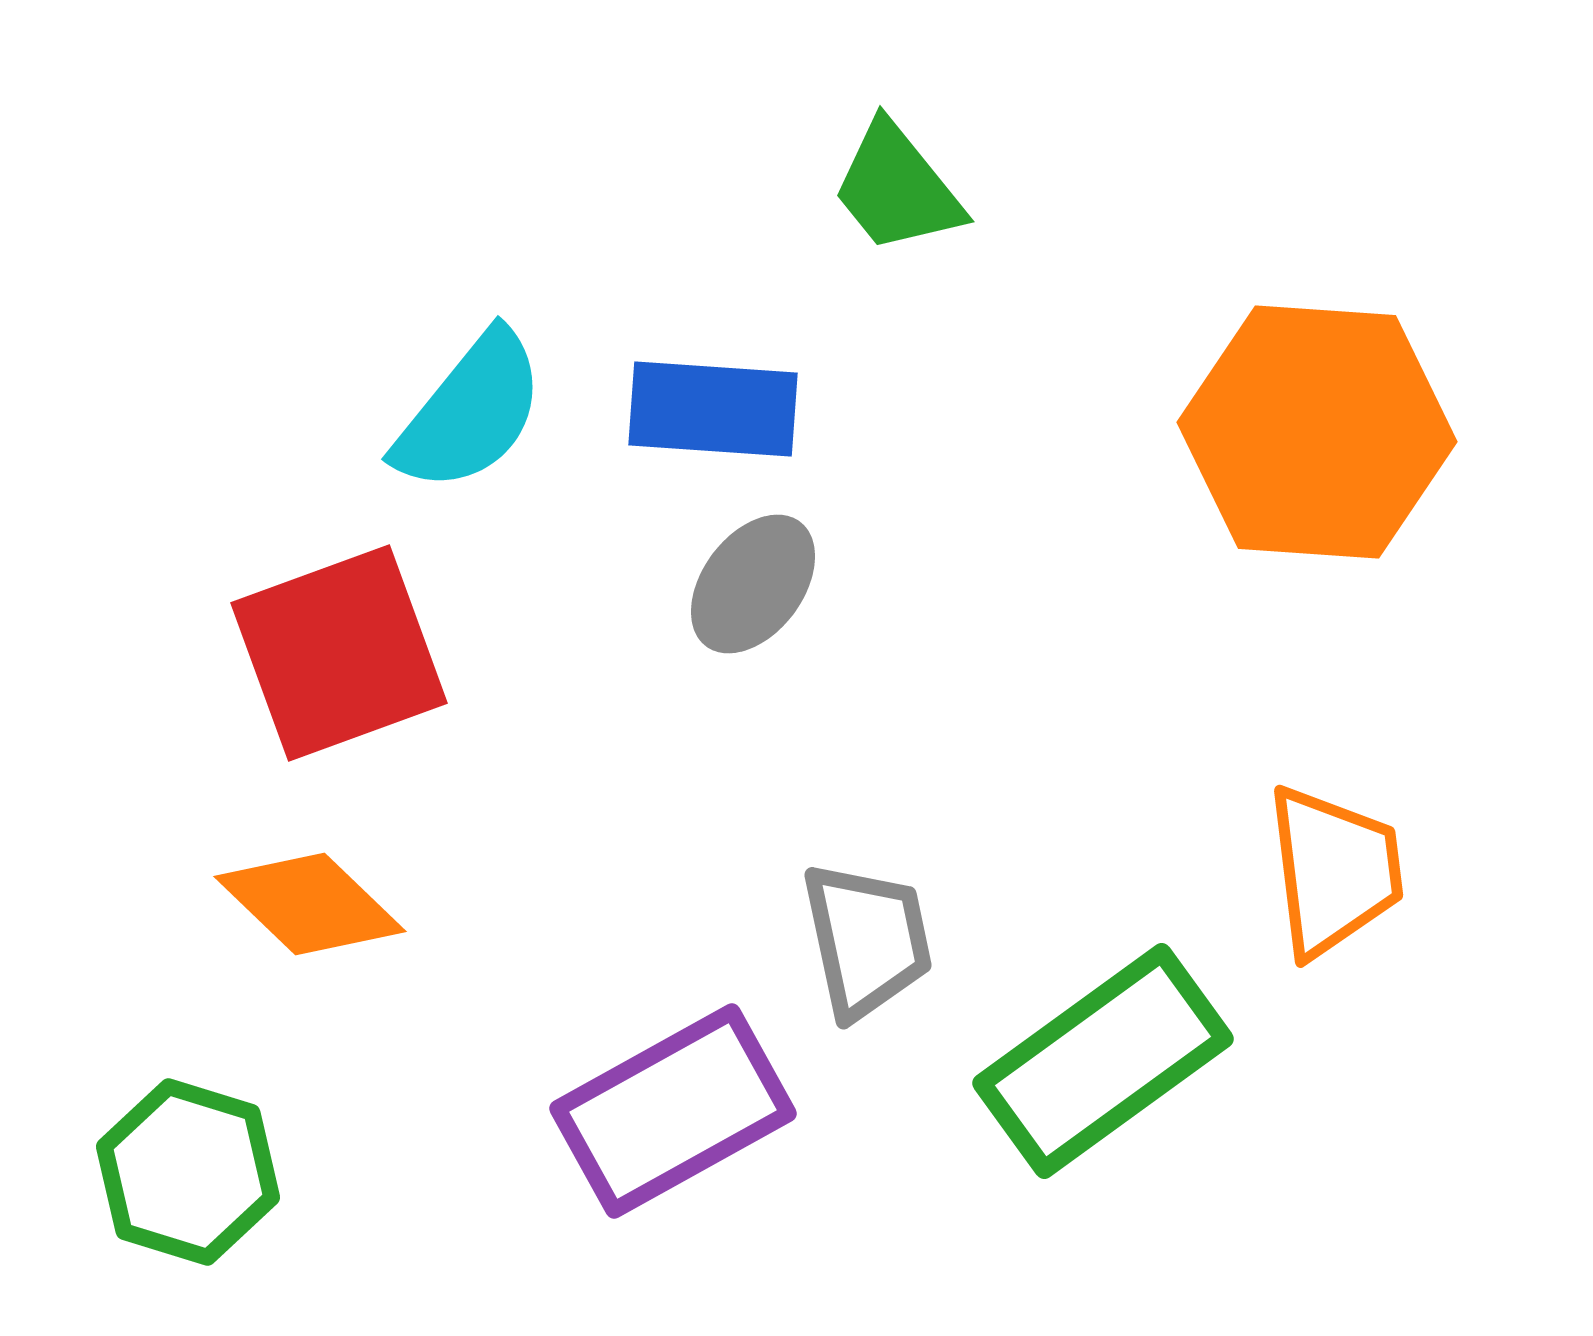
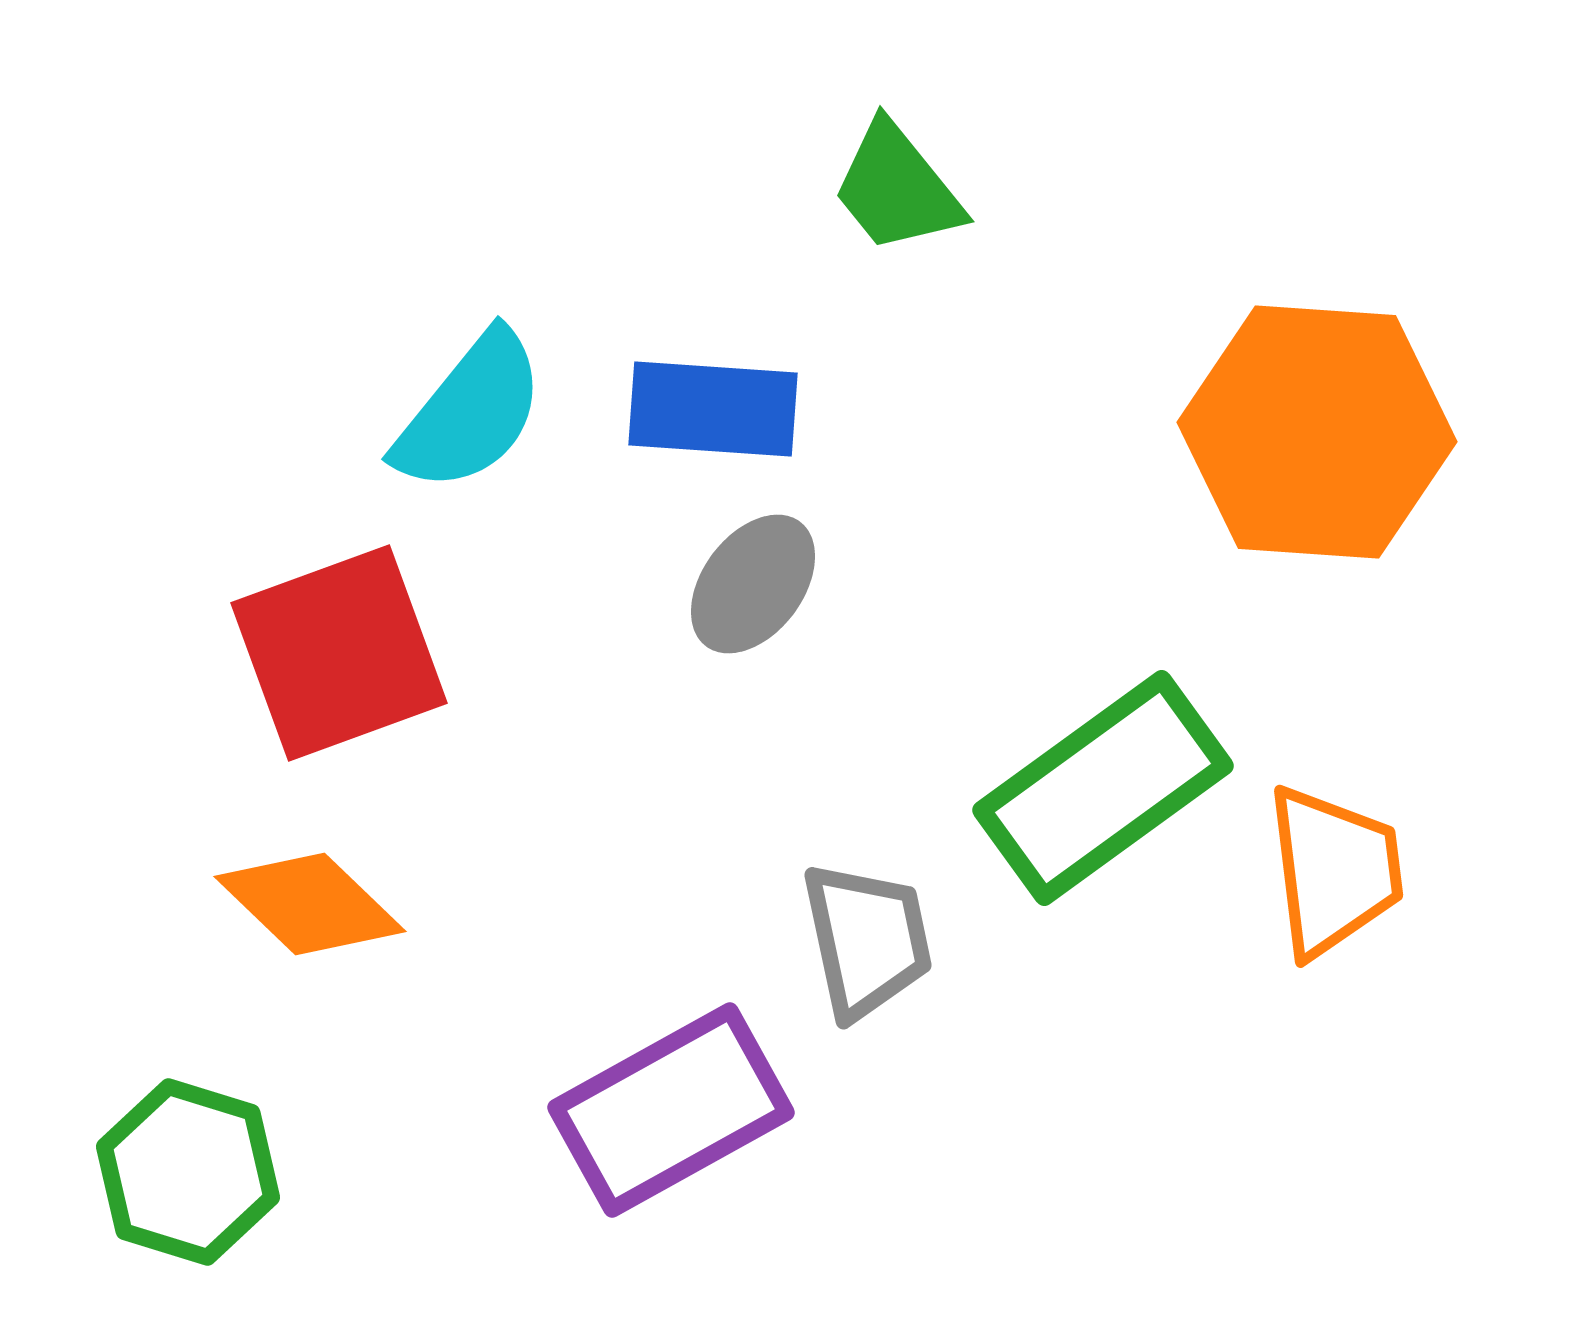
green rectangle: moved 273 px up
purple rectangle: moved 2 px left, 1 px up
